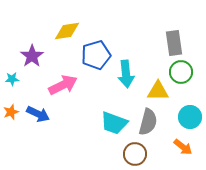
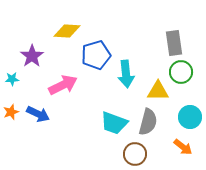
yellow diamond: rotated 12 degrees clockwise
